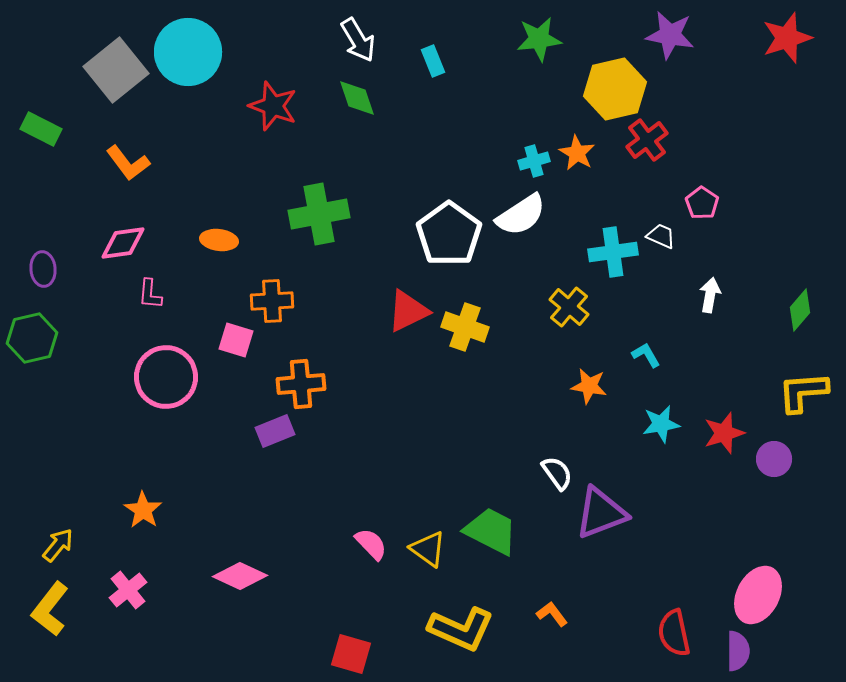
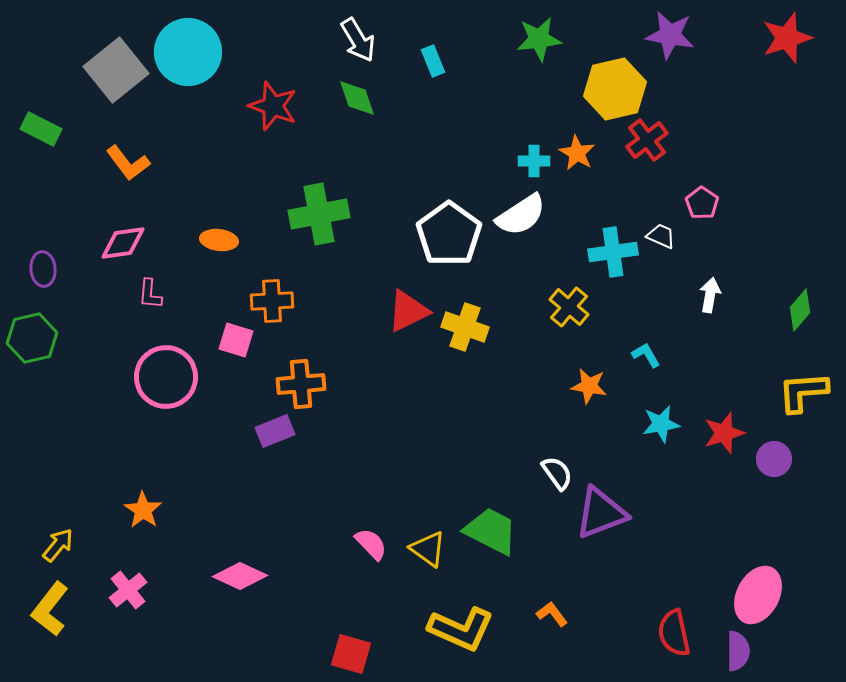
cyan cross at (534, 161): rotated 16 degrees clockwise
